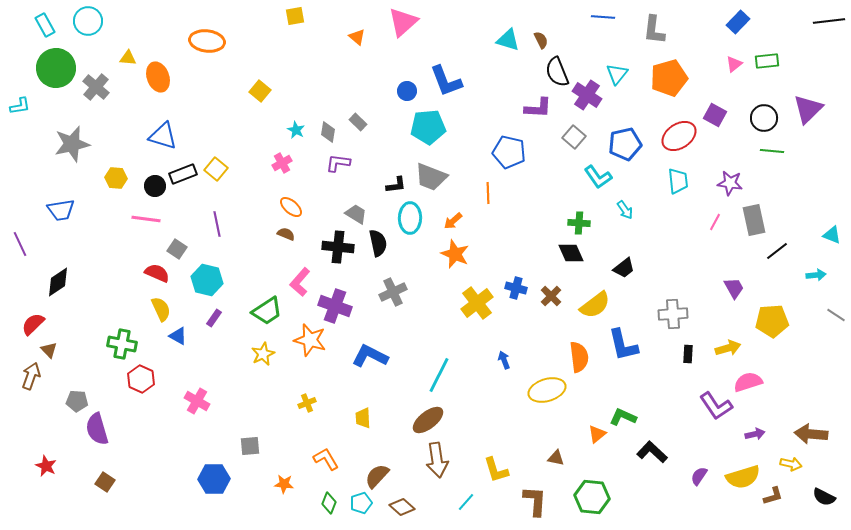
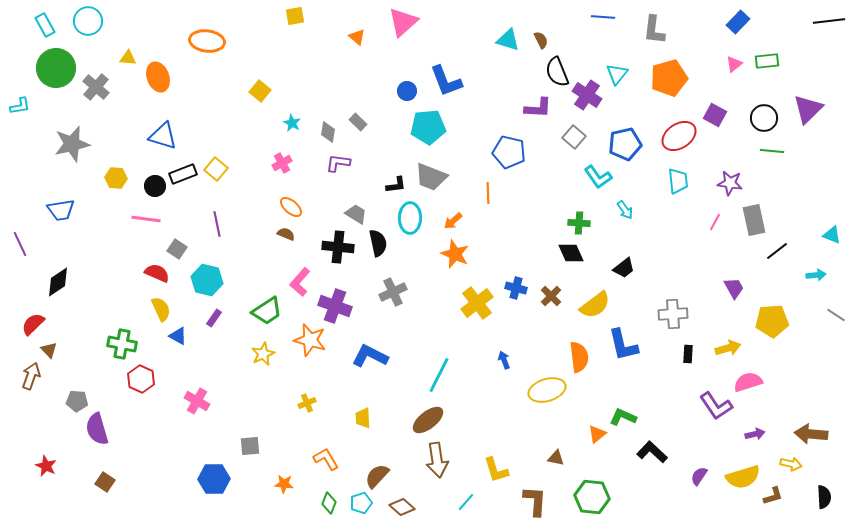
cyan star at (296, 130): moved 4 px left, 7 px up
black semicircle at (824, 497): rotated 120 degrees counterclockwise
